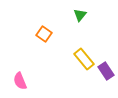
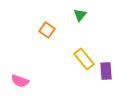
orange square: moved 3 px right, 4 px up
purple rectangle: rotated 30 degrees clockwise
pink semicircle: rotated 48 degrees counterclockwise
